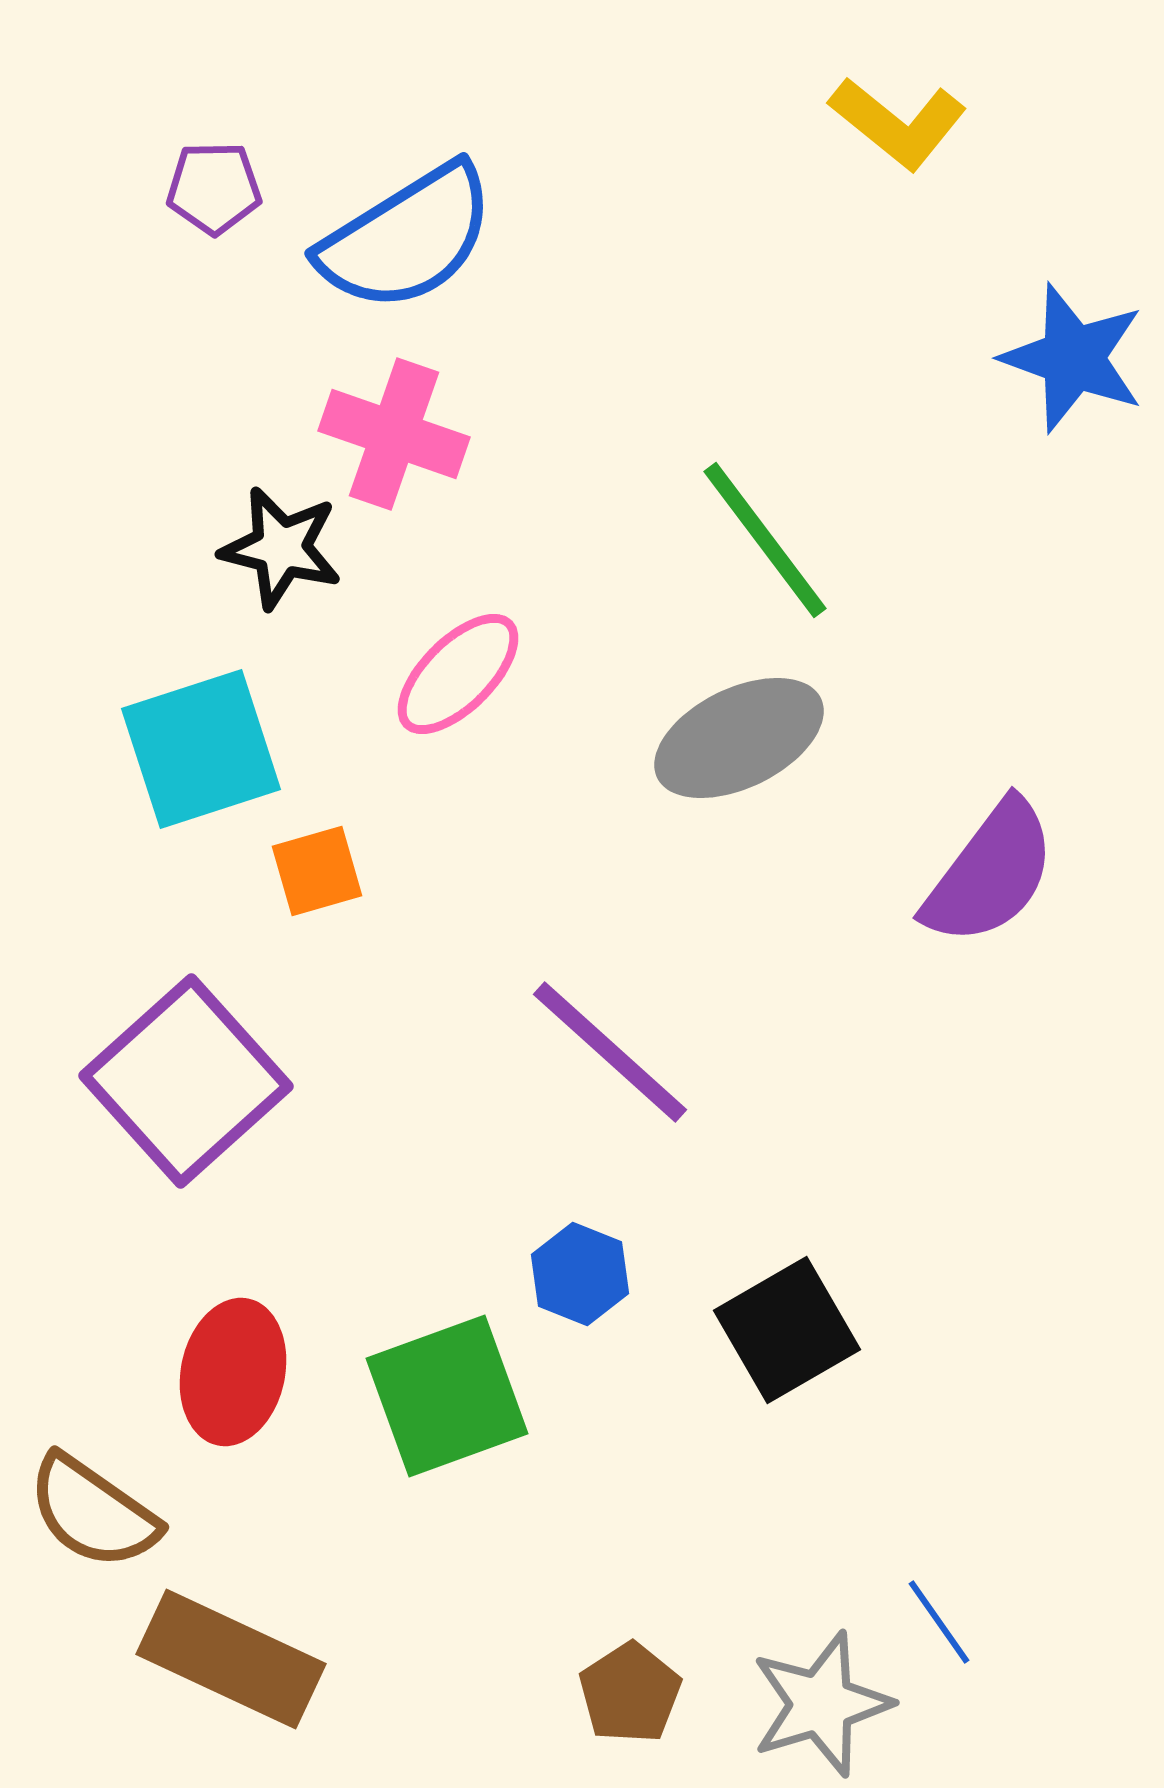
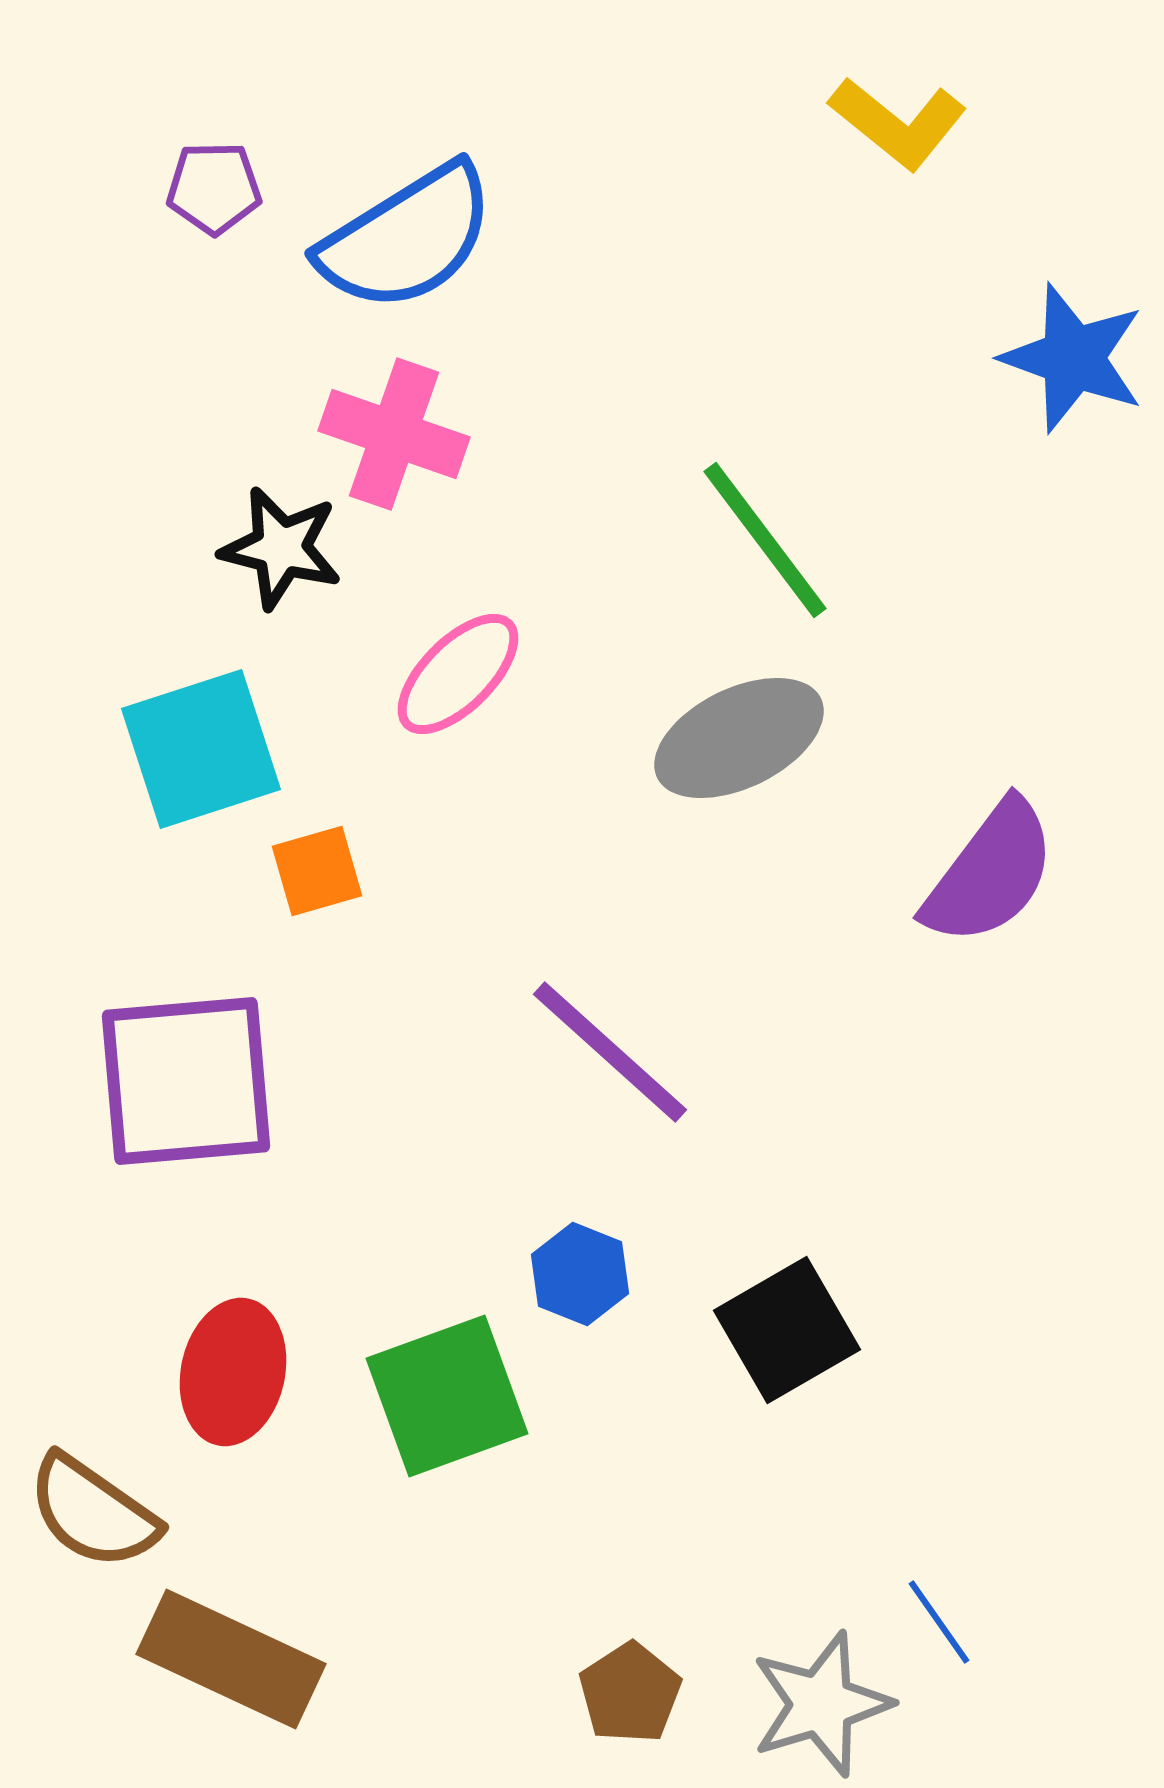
purple square: rotated 37 degrees clockwise
